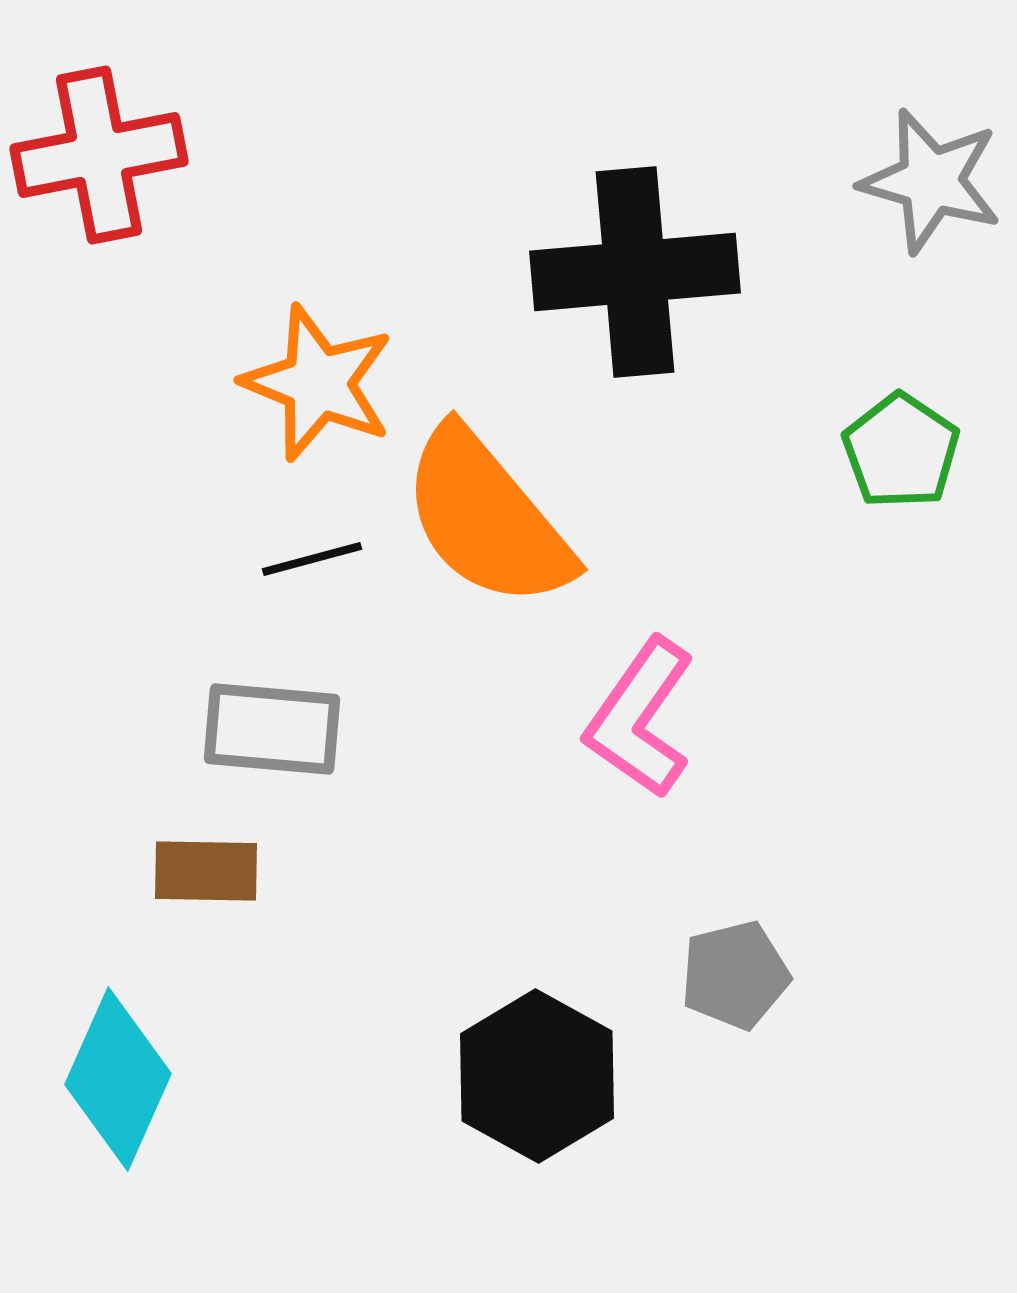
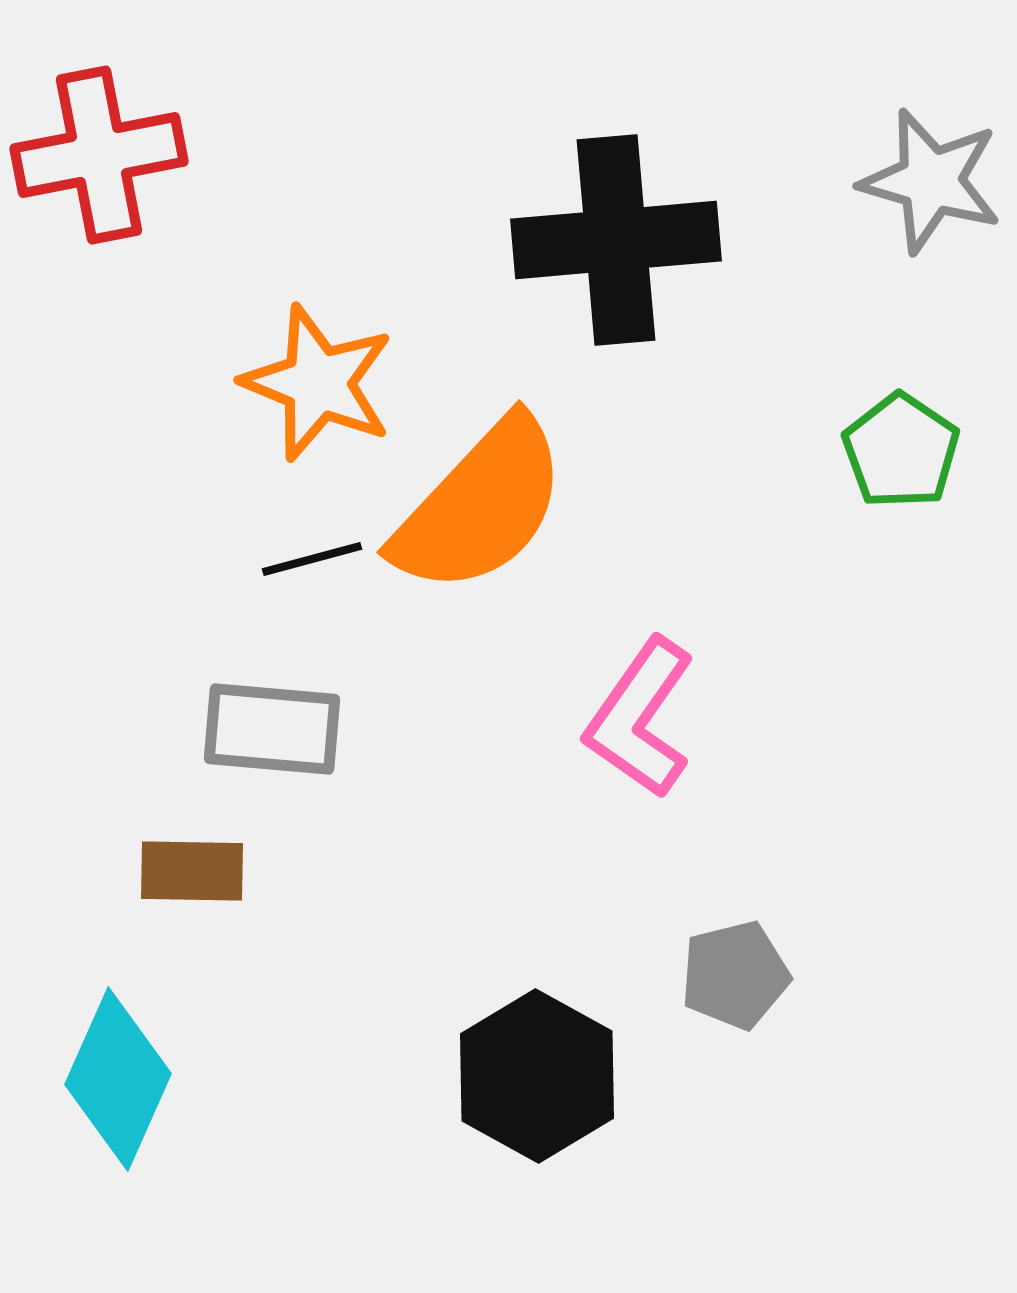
black cross: moved 19 px left, 32 px up
orange semicircle: moved 7 px left, 12 px up; rotated 97 degrees counterclockwise
brown rectangle: moved 14 px left
